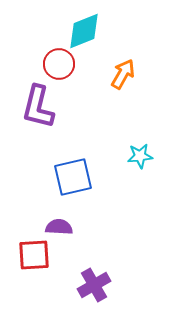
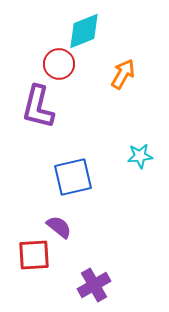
purple semicircle: rotated 36 degrees clockwise
